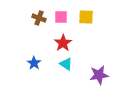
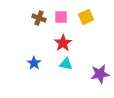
yellow square: rotated 28 degrees counterclockwise
cyan triangle: rotated 24 degrees counterclockwise
purple star: moved 1 px right, 1 px up
